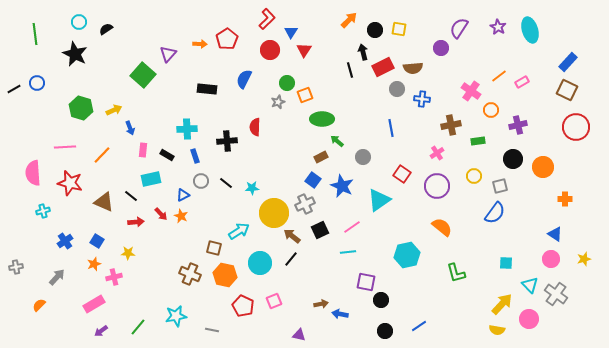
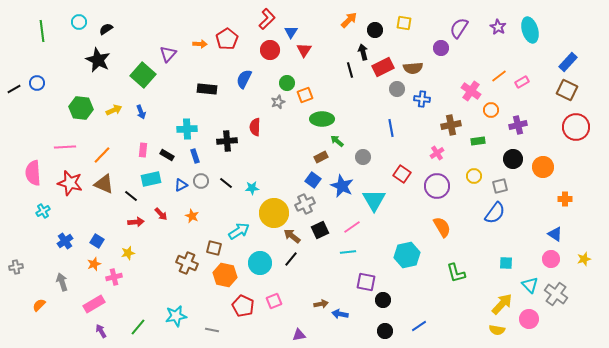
yellow square at (399, 29): moved 5 px right, 6 px up
green line at (35, 34): moved 7 px right, 3 px up
black star at (75, 54): moved 23 px right, 6 px down
green hexagon at (81, 108): rotated 10 degrees counterclockwise
blue arrow at (130, 128): moved 11 px right, 16 px up
blue triangle at (183, 195): moved 2 px left, 10 px up
cyan triangle at (379, 200): moved 5 px left; rotated 25 degrees counterclockwise
brown triangle at (104, 202): moved 18 px up
cyan cross at (43, 211): rotated 16 degrees counterclockwise
orange star at (181, 216): moved 11 px right
orange semicircle at (442, 227): rotated 20 degrees clockwise
yellow star at (128, 253): rotated 16 degrees counterclockwise
brown cross at (190, 274): moved 3 px left, 11 px up
gray arrow at (57, 277): moved 5 px right, 5 px down; rotated 60 degrees counterclockwise
black circle at (381, 300): moved 2 px right
purple arrow at (101, 331): rotated 96 degrees clockwise
purple triangle at (299, 335): rotated 24 degrees counterclockwise
